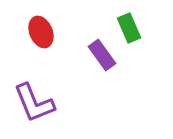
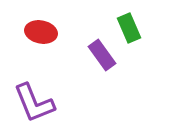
red ellipse: rotated 56 degrees counterclockwise
